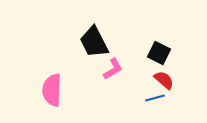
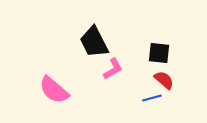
black square: rotated 20 degrees counterclockwise
pink semicircle: moved 2 px right; rotated 52 degrees counterclockwise
blue line: moved 3 px left
